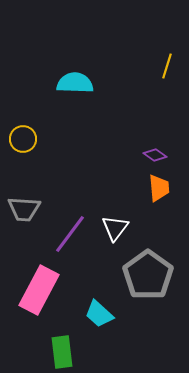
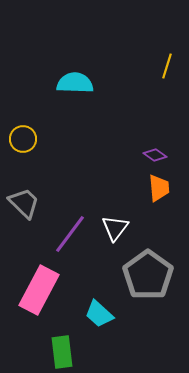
gray trapezoid: moved 6 px up; rotated 140 degrees counterclockwise
